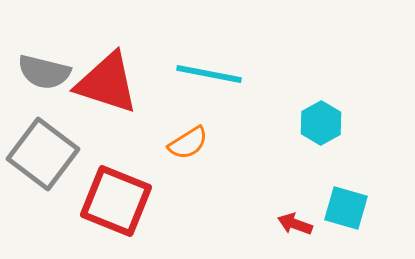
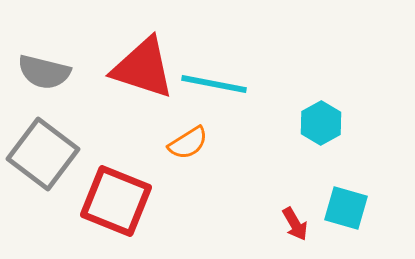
cyan line: moved 5 px right, 10 px down
red triangle: moved 36 px right, 15 px up
red arrow: rotated 140 degrees counterclockwise
